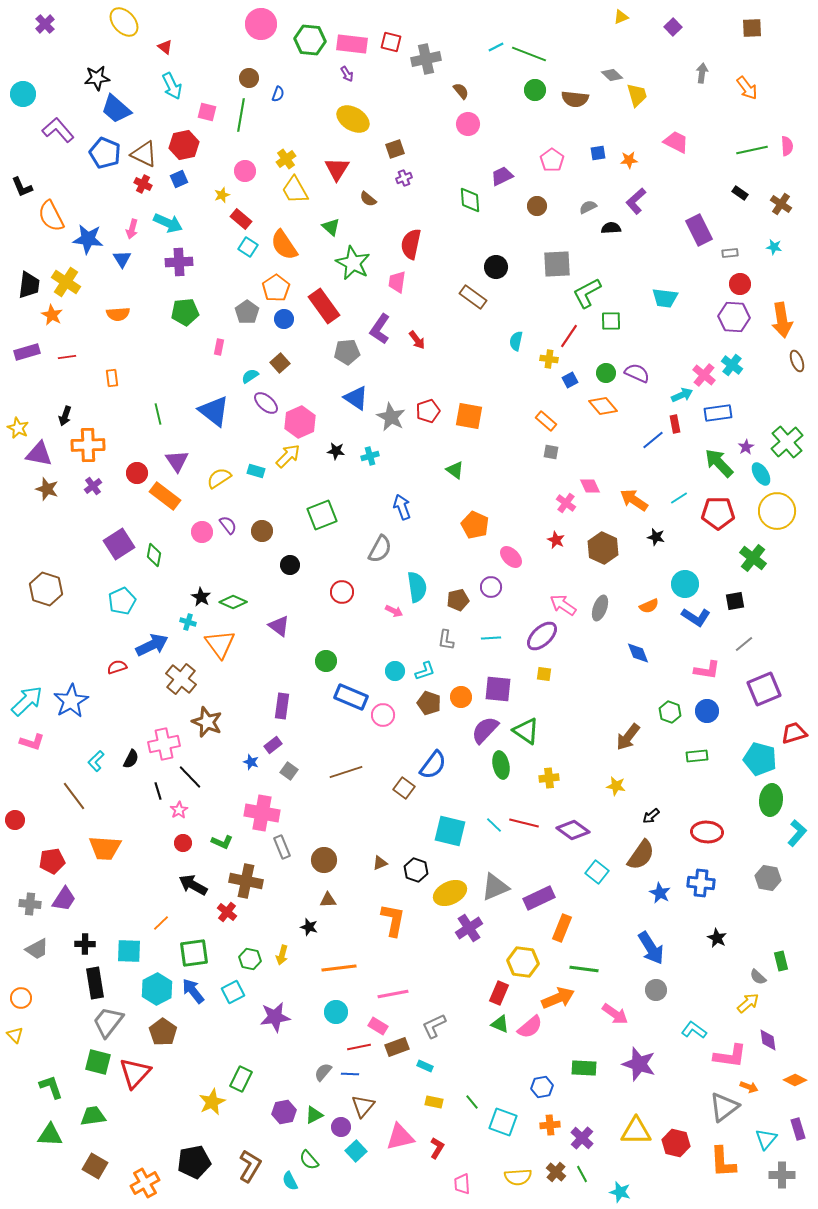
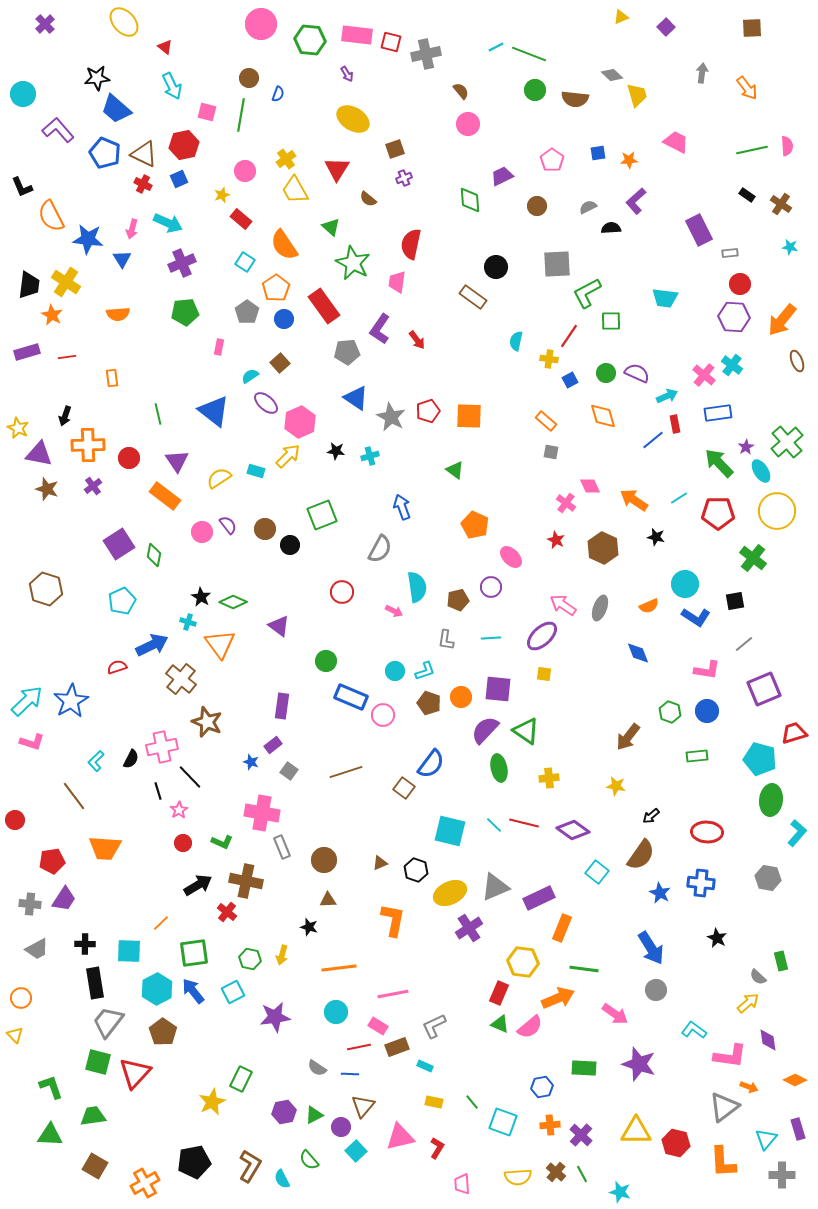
purple square at (673, 27): moved 7 px left
pink rectangle at (352, 44): moved 5 px right, 9 px up
gray cross at (426, 59): moved 5 px up
black rectangle at (740, 193): moved 7 px right, 2 px down
cyan square at (248, 247): moved 3 px left, 15 px down
cyan star at (774, 247): moved 16 px right
purple cross at (179, 262): moved 3 px right, 1 px down; rotated 20 degrees counterclockwise
orange arrow at (782, 320): rotated 48 degrees clockwise
cyan arrow at (682, 395): moved 15 px left, 1 px down
orange diamond at (603, 406): moved 10 px down; rotated 24 degrees clockwise
orange square at (469, 416): rotated 8 degrees counterclockwise
red circle at (137, 473): moved 8 px left, 15 px up
cyan ellipse at (761, 474): moved 3 px up
brown circle at (262, 531): moved 3 px right, 2 px up
black circle at (290, 565): moved 20 px up
pink cross at (164, 744): moved 2 px left, 3 px down
blue semicircle at (433, 765): moved 2 px left, 1 px up
green ellipse at (501, 765): moved 2 px left, 3 px down
black arrow at (193, 885): moved 5 px right; rotated 120 degrees clockwise
gray semicircle at (323, 1072): moved 6 px left, 4 px up; rotated 96 degrees counterclockwise
purple cross at (582, 1138): moved 1 px left, 3 px up
cyan semicircle at (290, 1181): moved 8 px left, 2 px up
